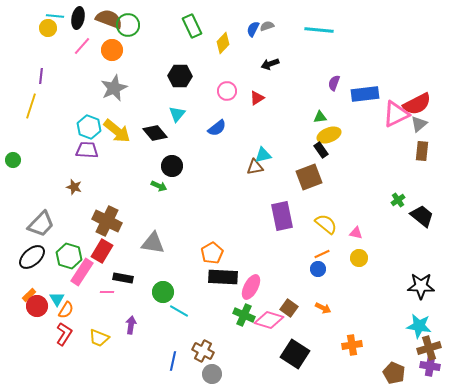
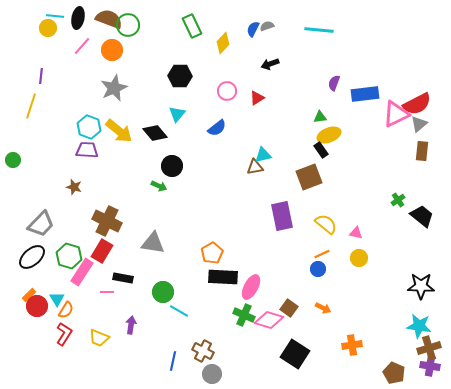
yellow arrow at (117, 131): moved 2 px right
